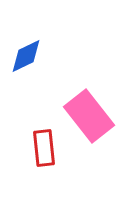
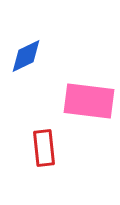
pink rectangle: moved 15 px up; rotated 45 degrees counterclockwise
